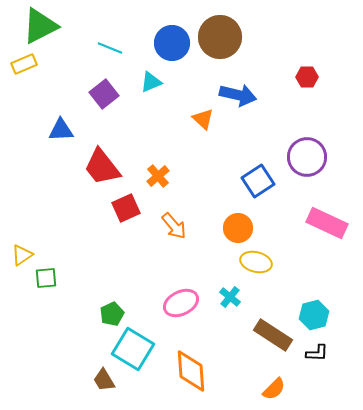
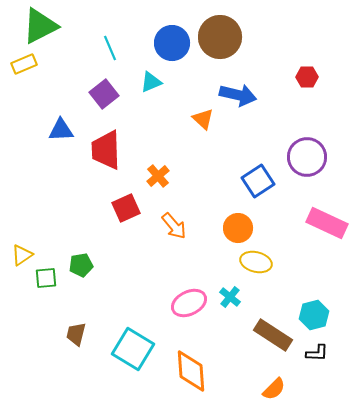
cyan line: rotated 45 degrees clockwise
red trapezoid: moved 4 px right, 17 px up; rotated 36 degrees clockwise
pink ellipse: moved 8 px right
green pentagon: moved 31 px left, 49 px up; rotated 15 degrees clockwise
brown trapezoid: moved 28 px left, 46 px up; rotated 45 degrees clockwise
